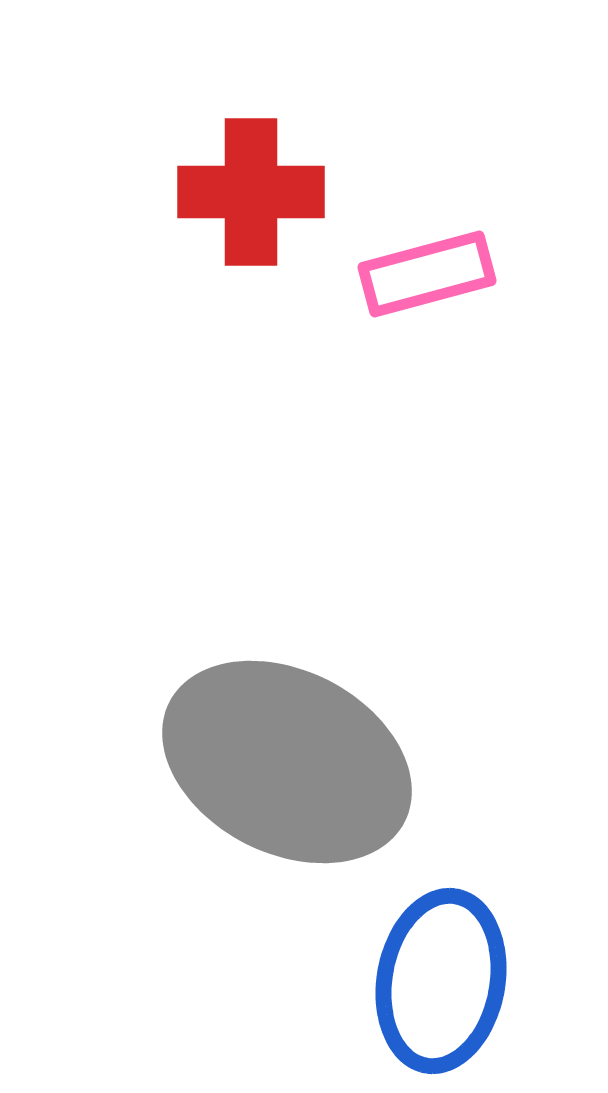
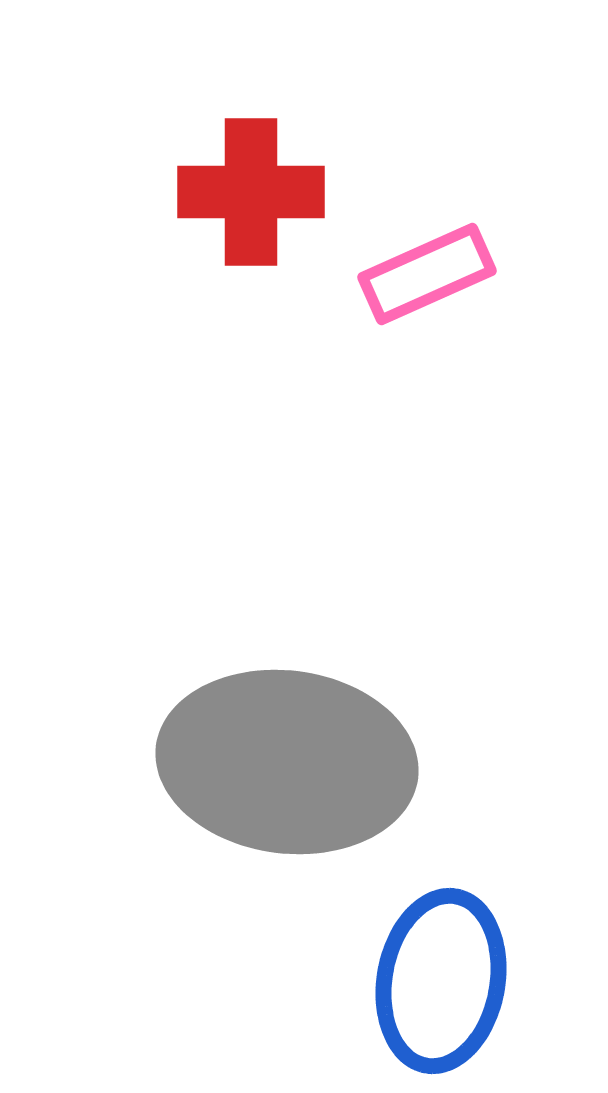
pink rectangle: rotated 9 degrees counterclockwise
gray ellipse: rotated 20 degrees counterclockwise
